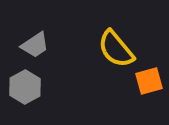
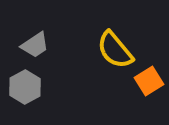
yellow semicircle: moved 1 px left, 1 px down
orange square: rotated 16 degrees counterclockwise
